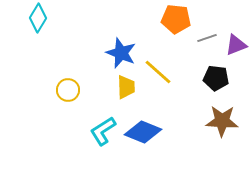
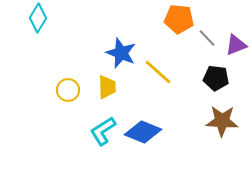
orange pentagon: moved 3 px right
gray line: rotated 66 degrees clockwise
yellow trapezoid: moved 19 px left
